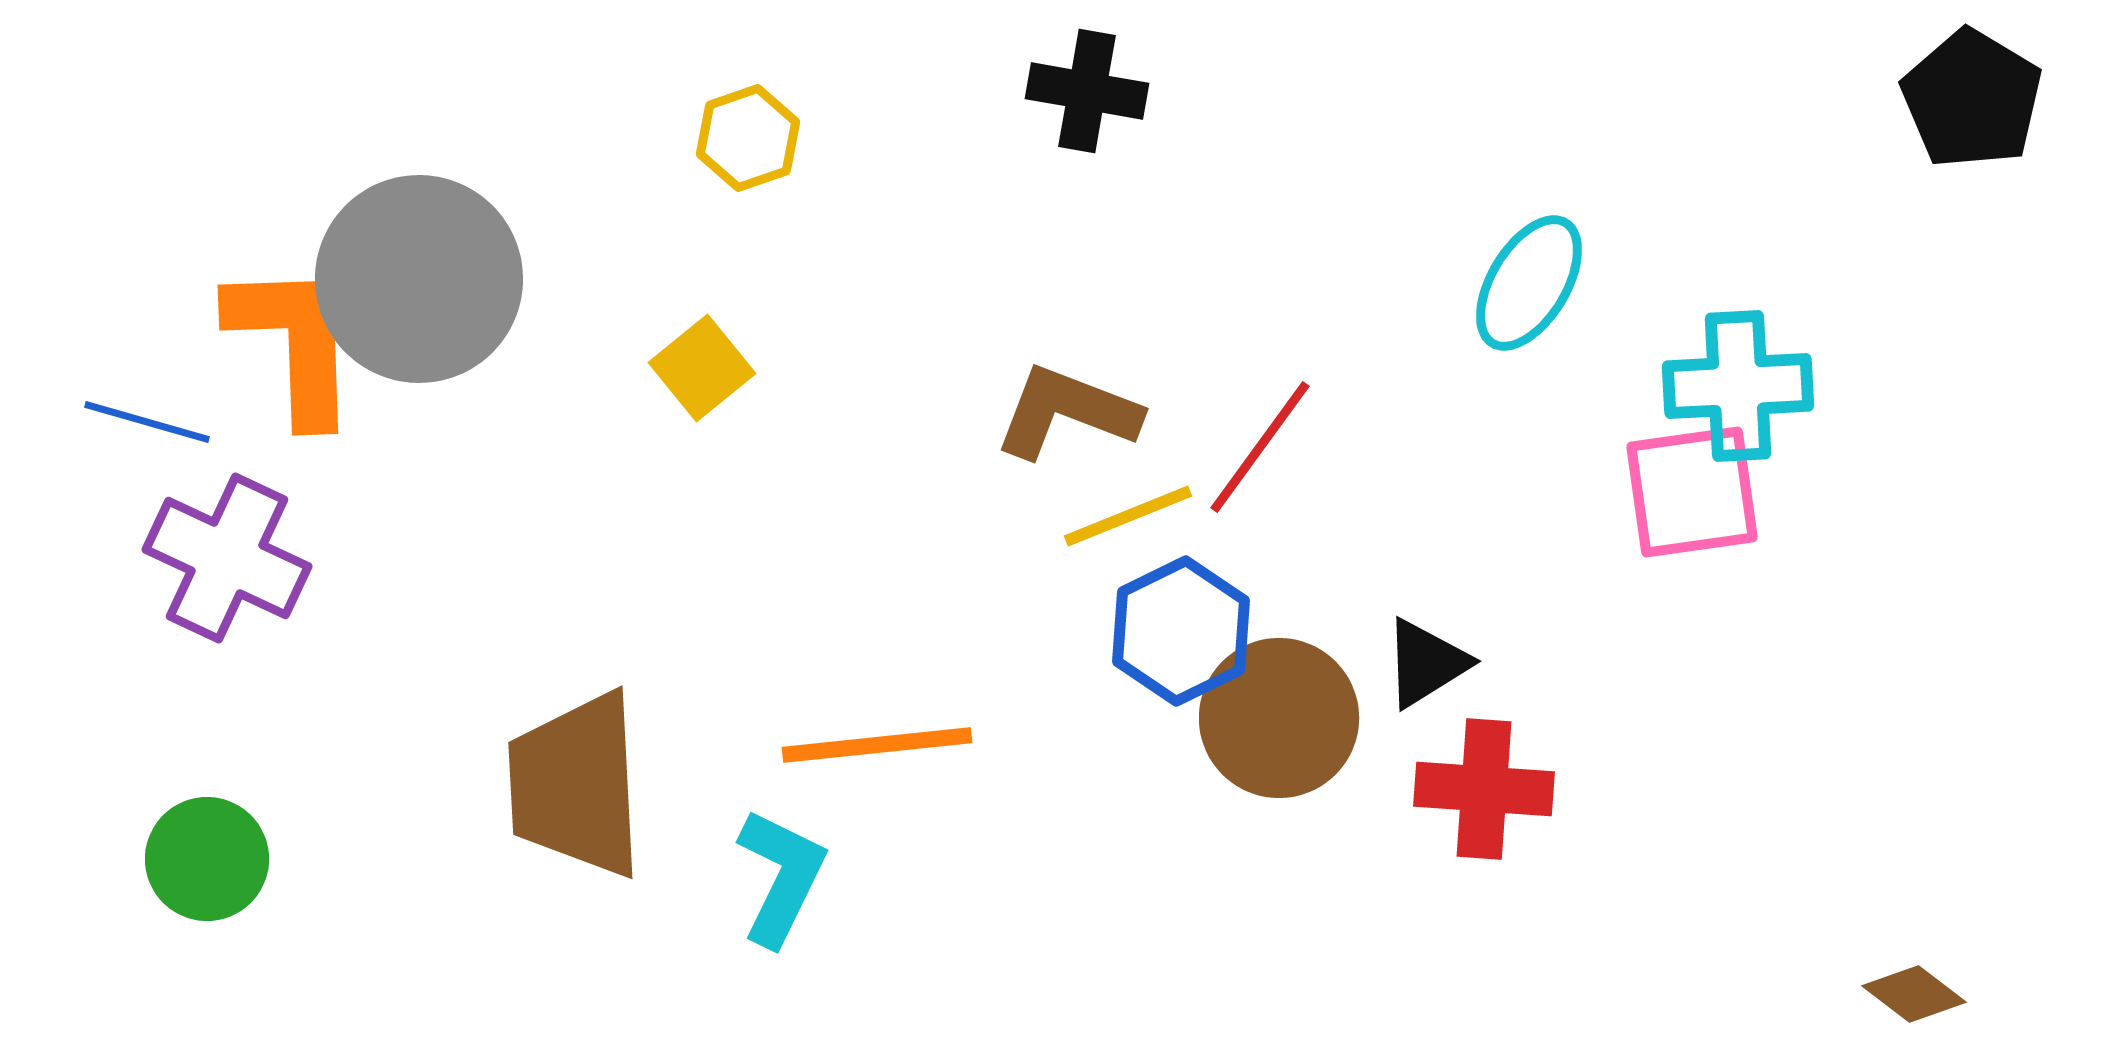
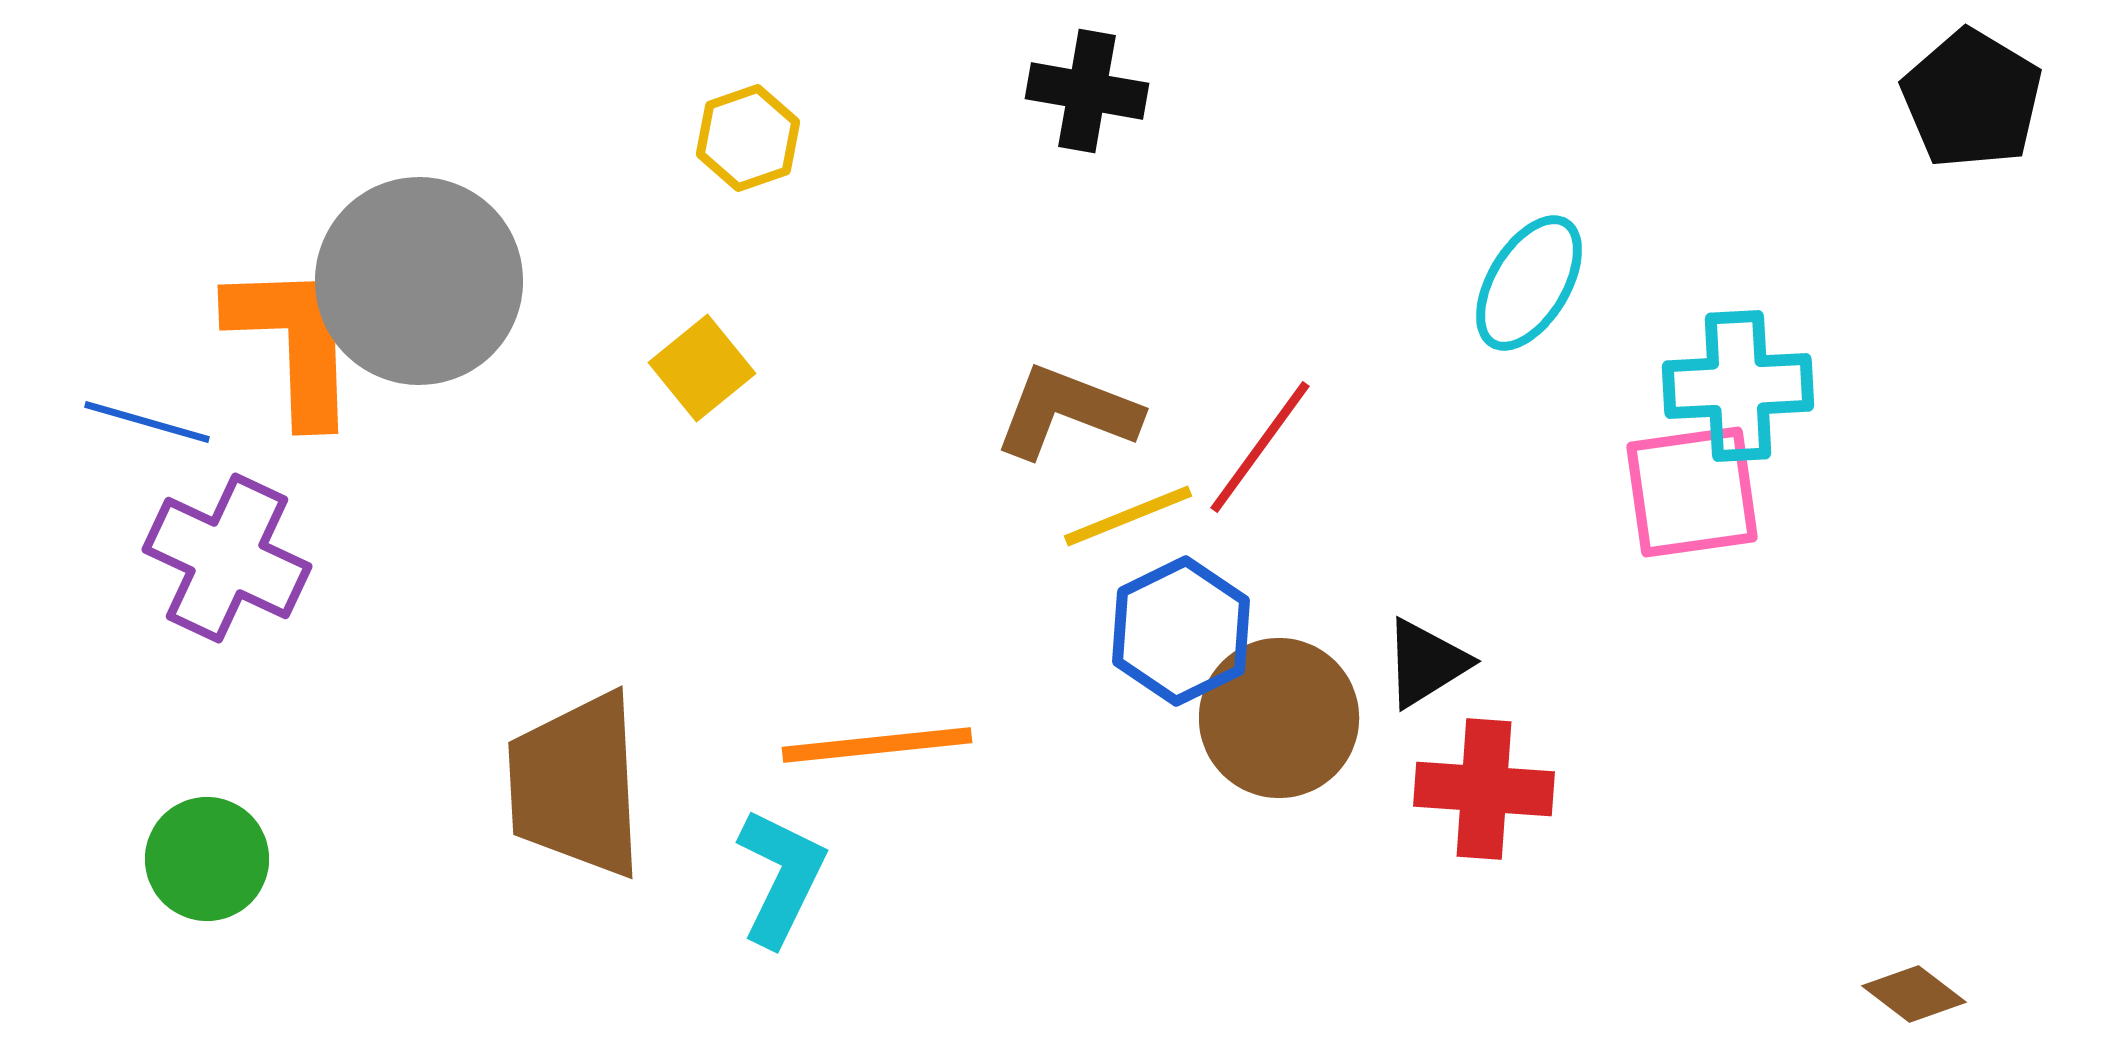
gray circle: moved 2 px down
